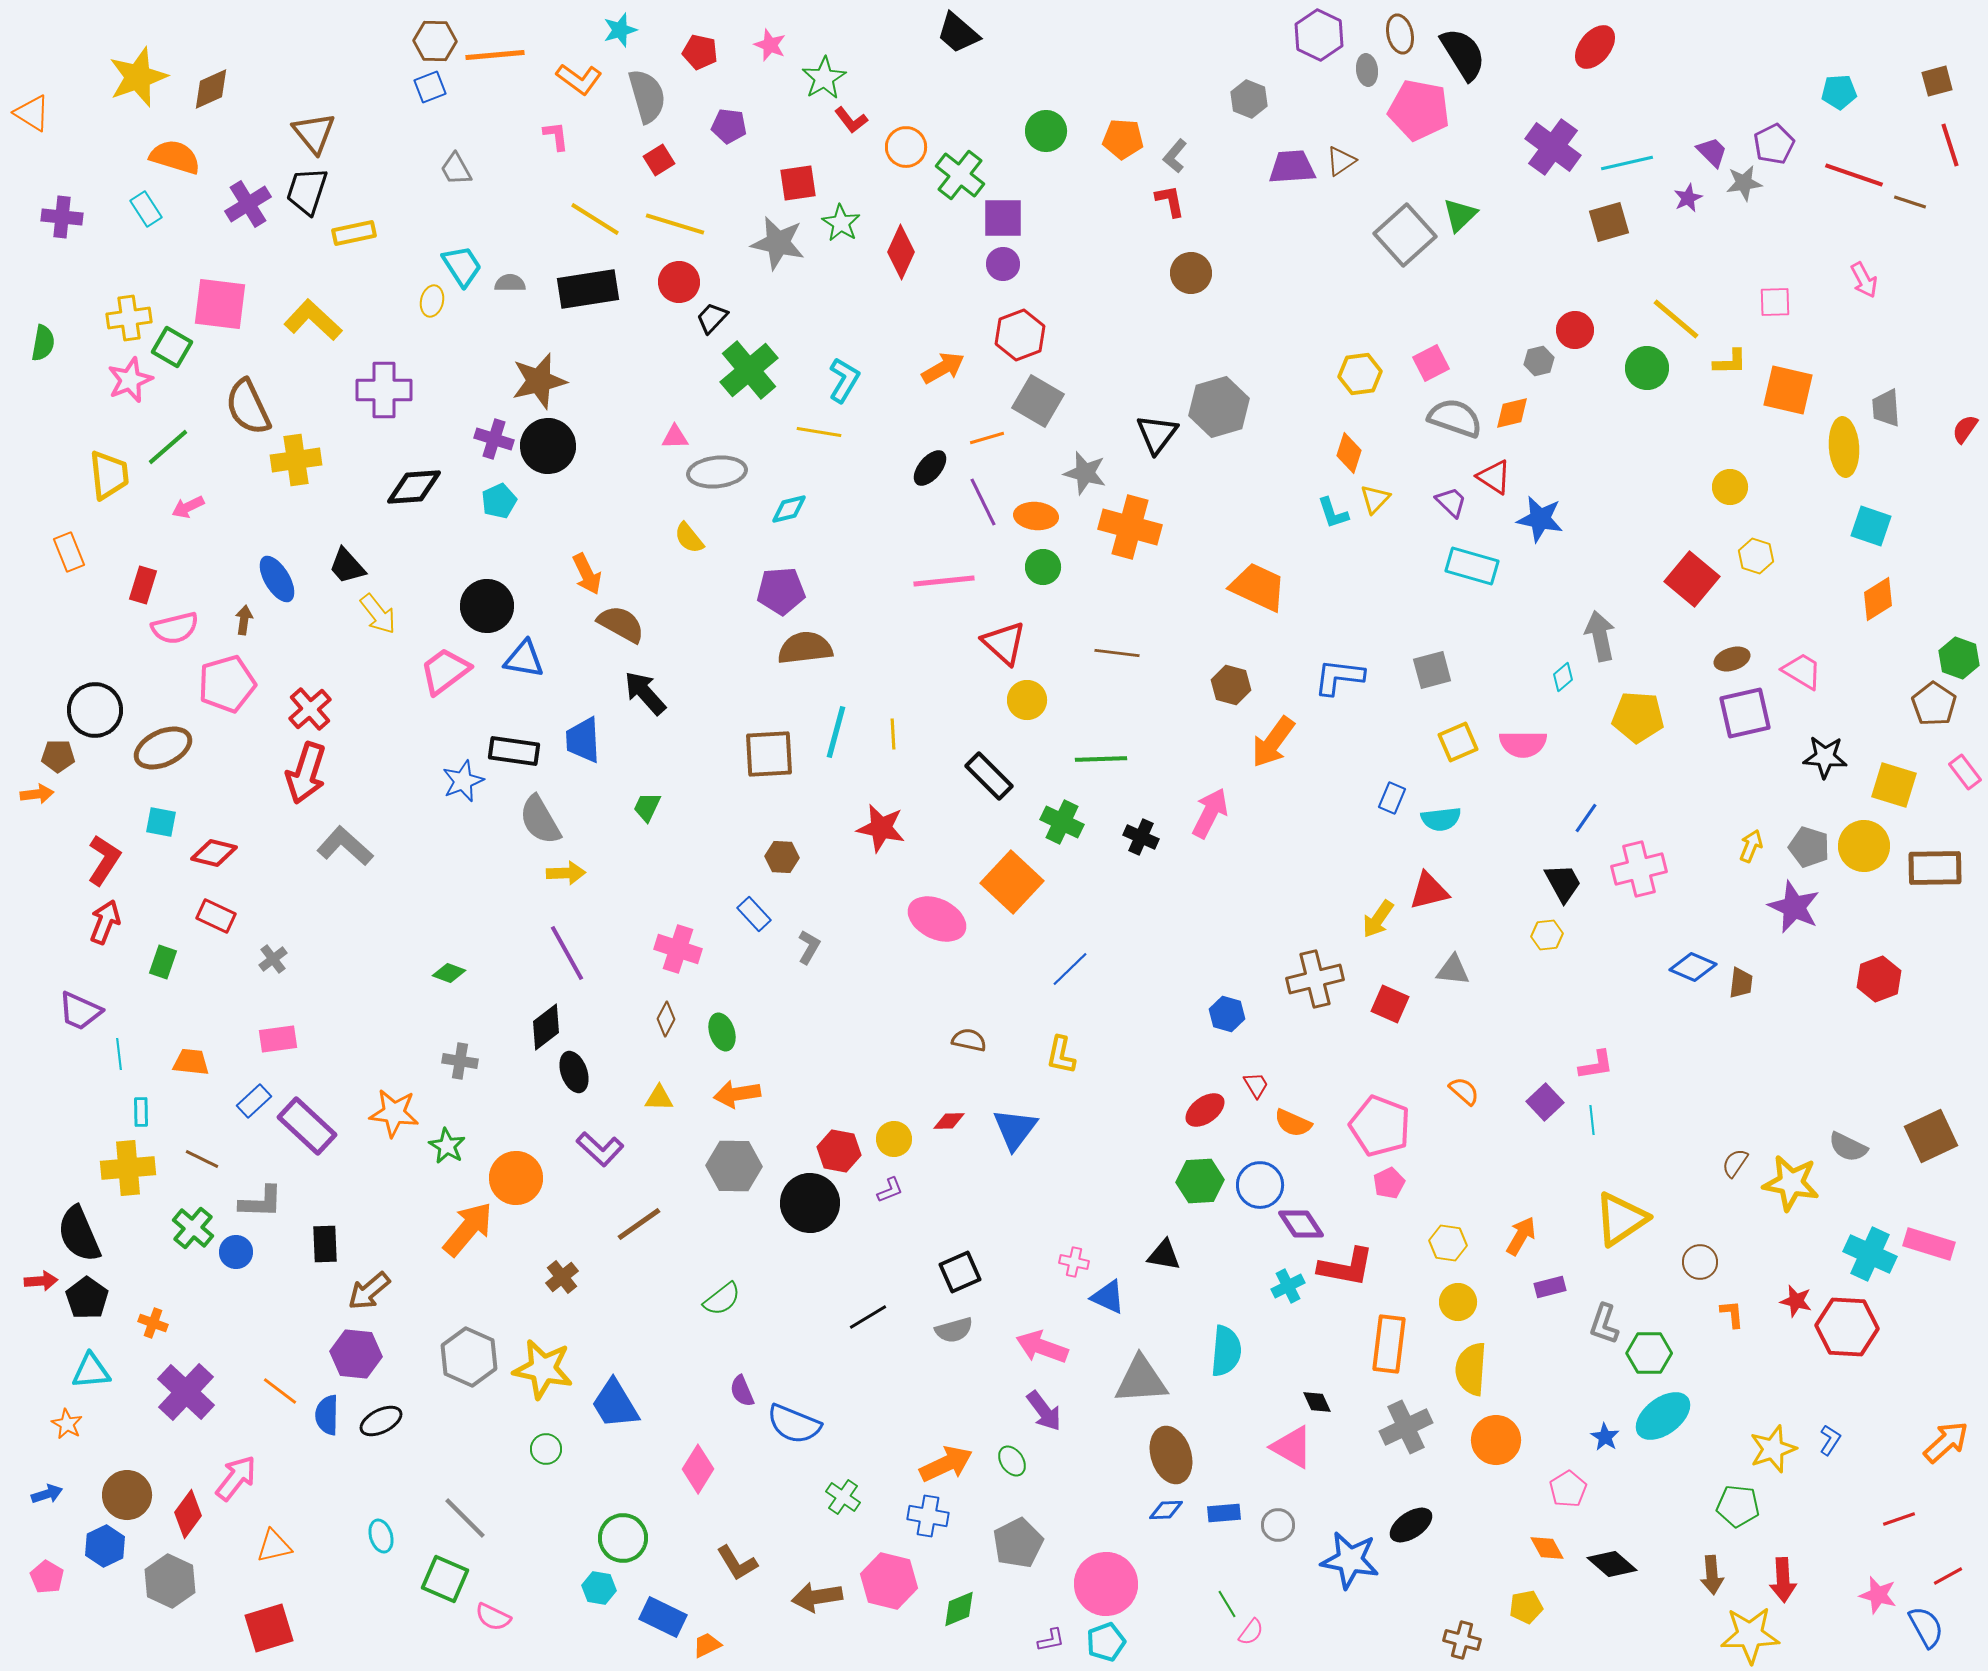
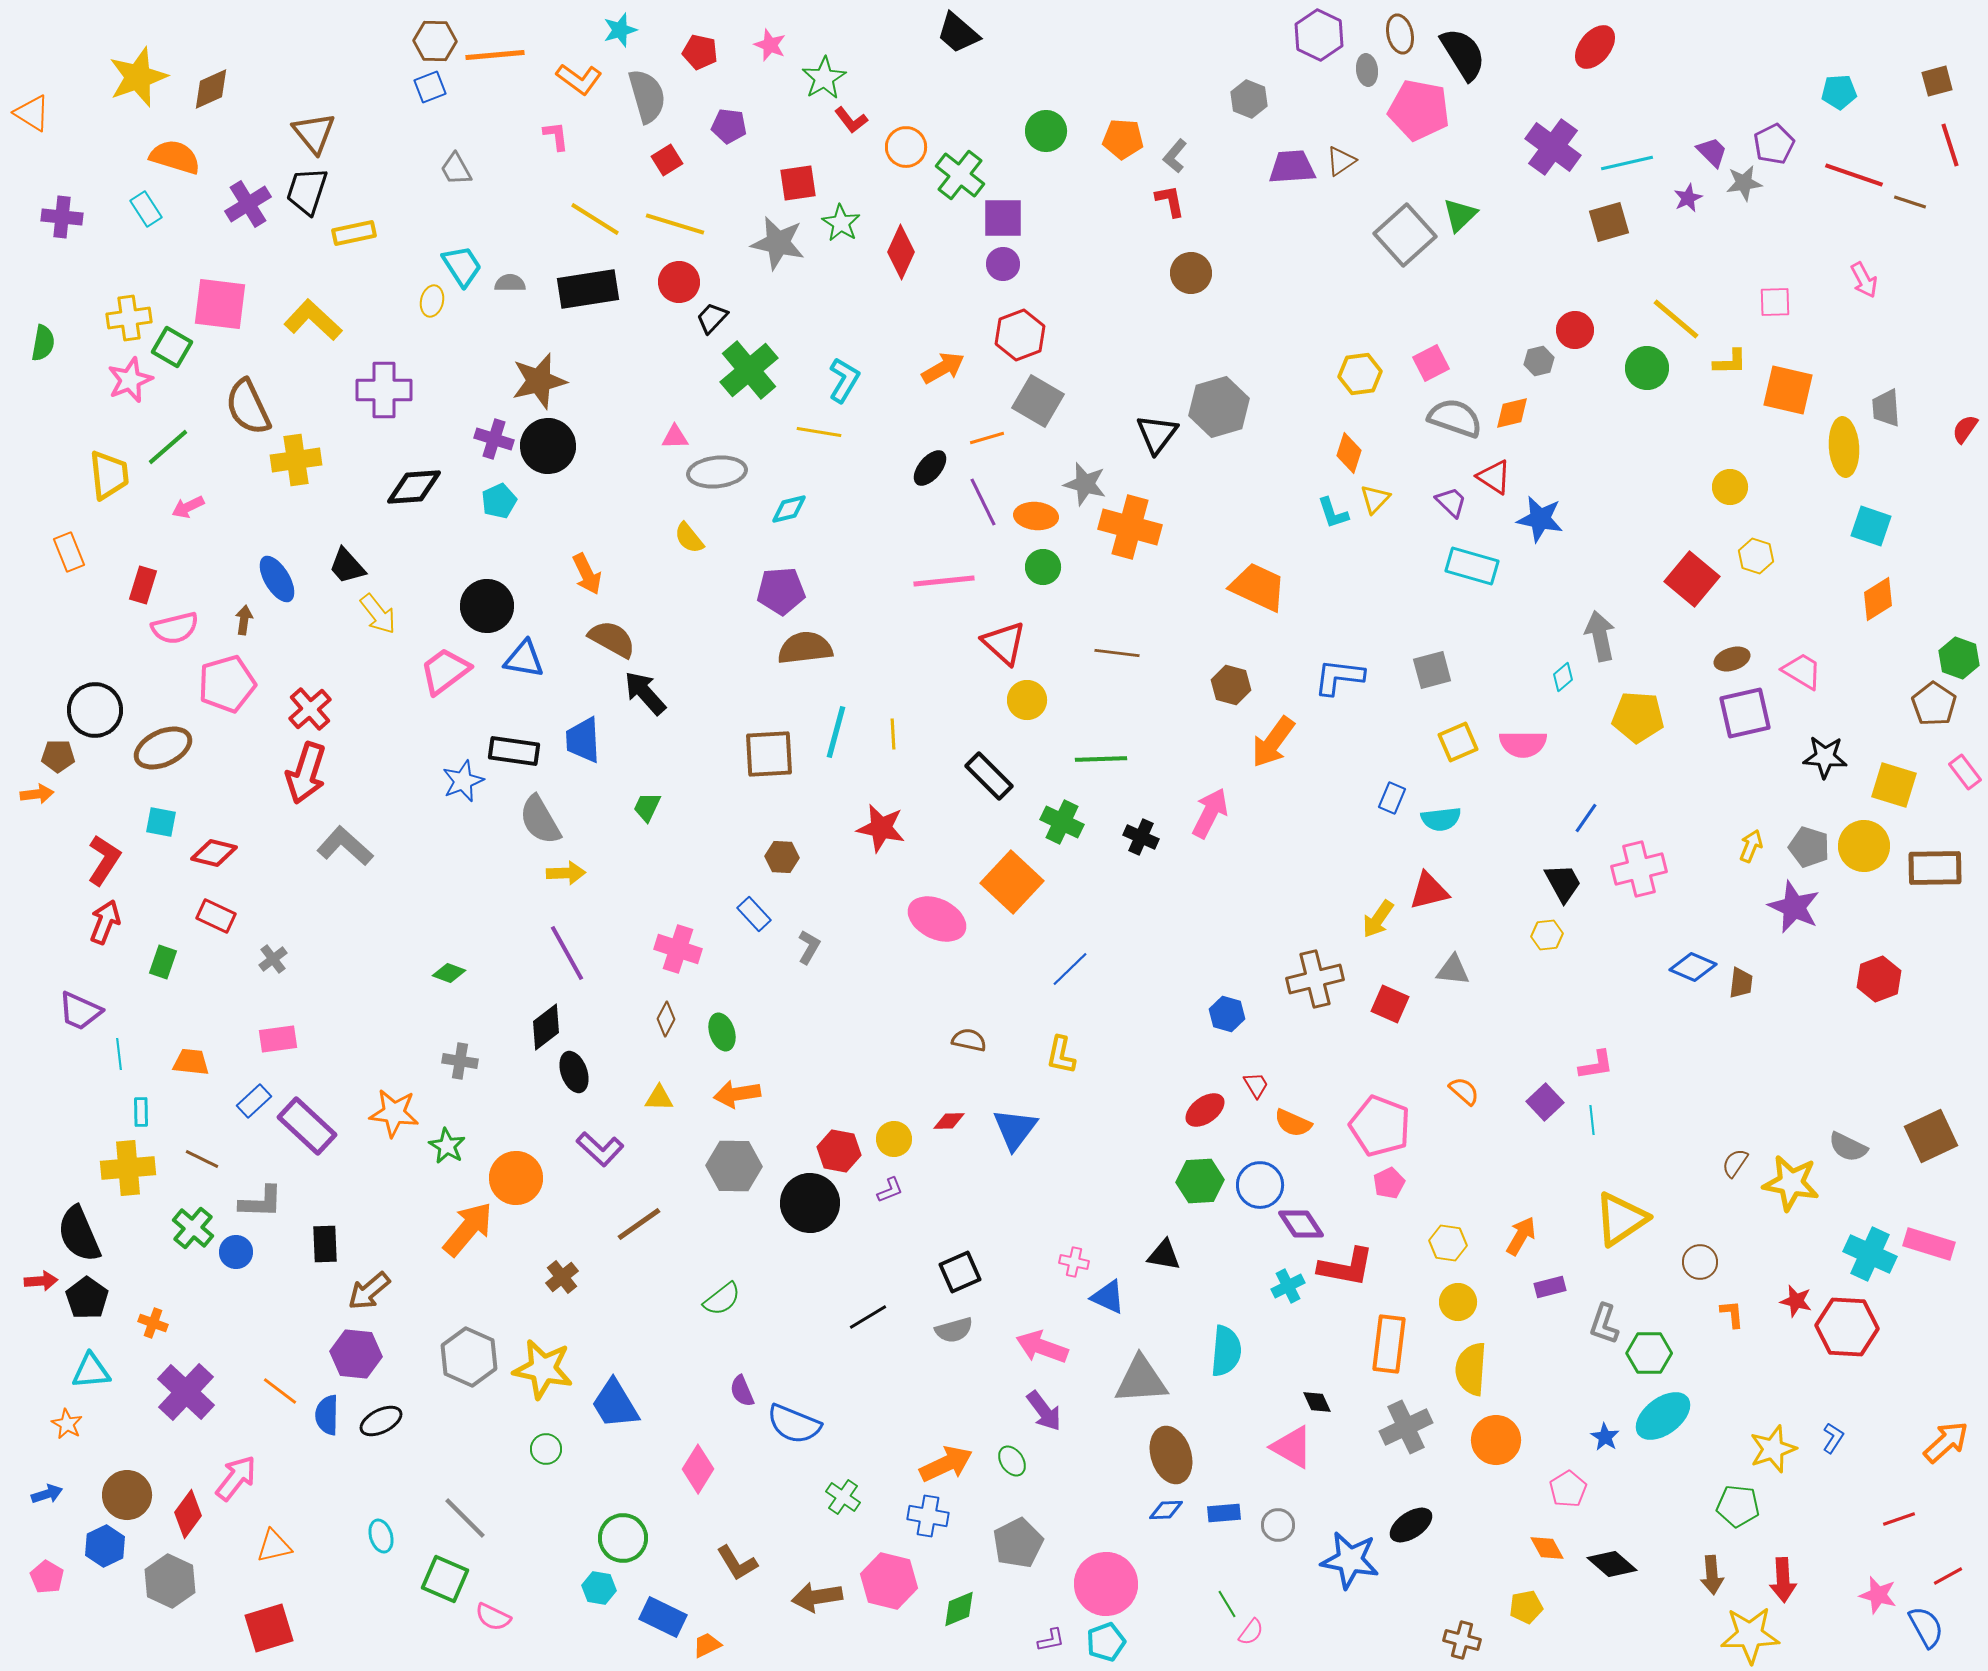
red square at (659, 160): moved 8 px right
gray star at (1085, 473): moved 11 px down
brown semicircle at (621, 624): moved 9 px left, 15 px down
blue L-shape at (1830, 1440): moved 3 px right, 2 px up
